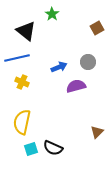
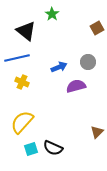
yellow semicircle: rotated 30 degrees clockwise
